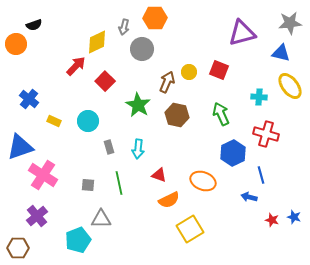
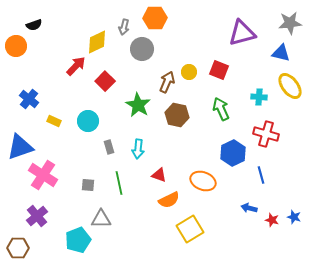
orange circle at (16, 44): moved 2 px down
green arrow at (221, 114): moved 5 px up
blue arrow at (249, 197): moved 11 px down
